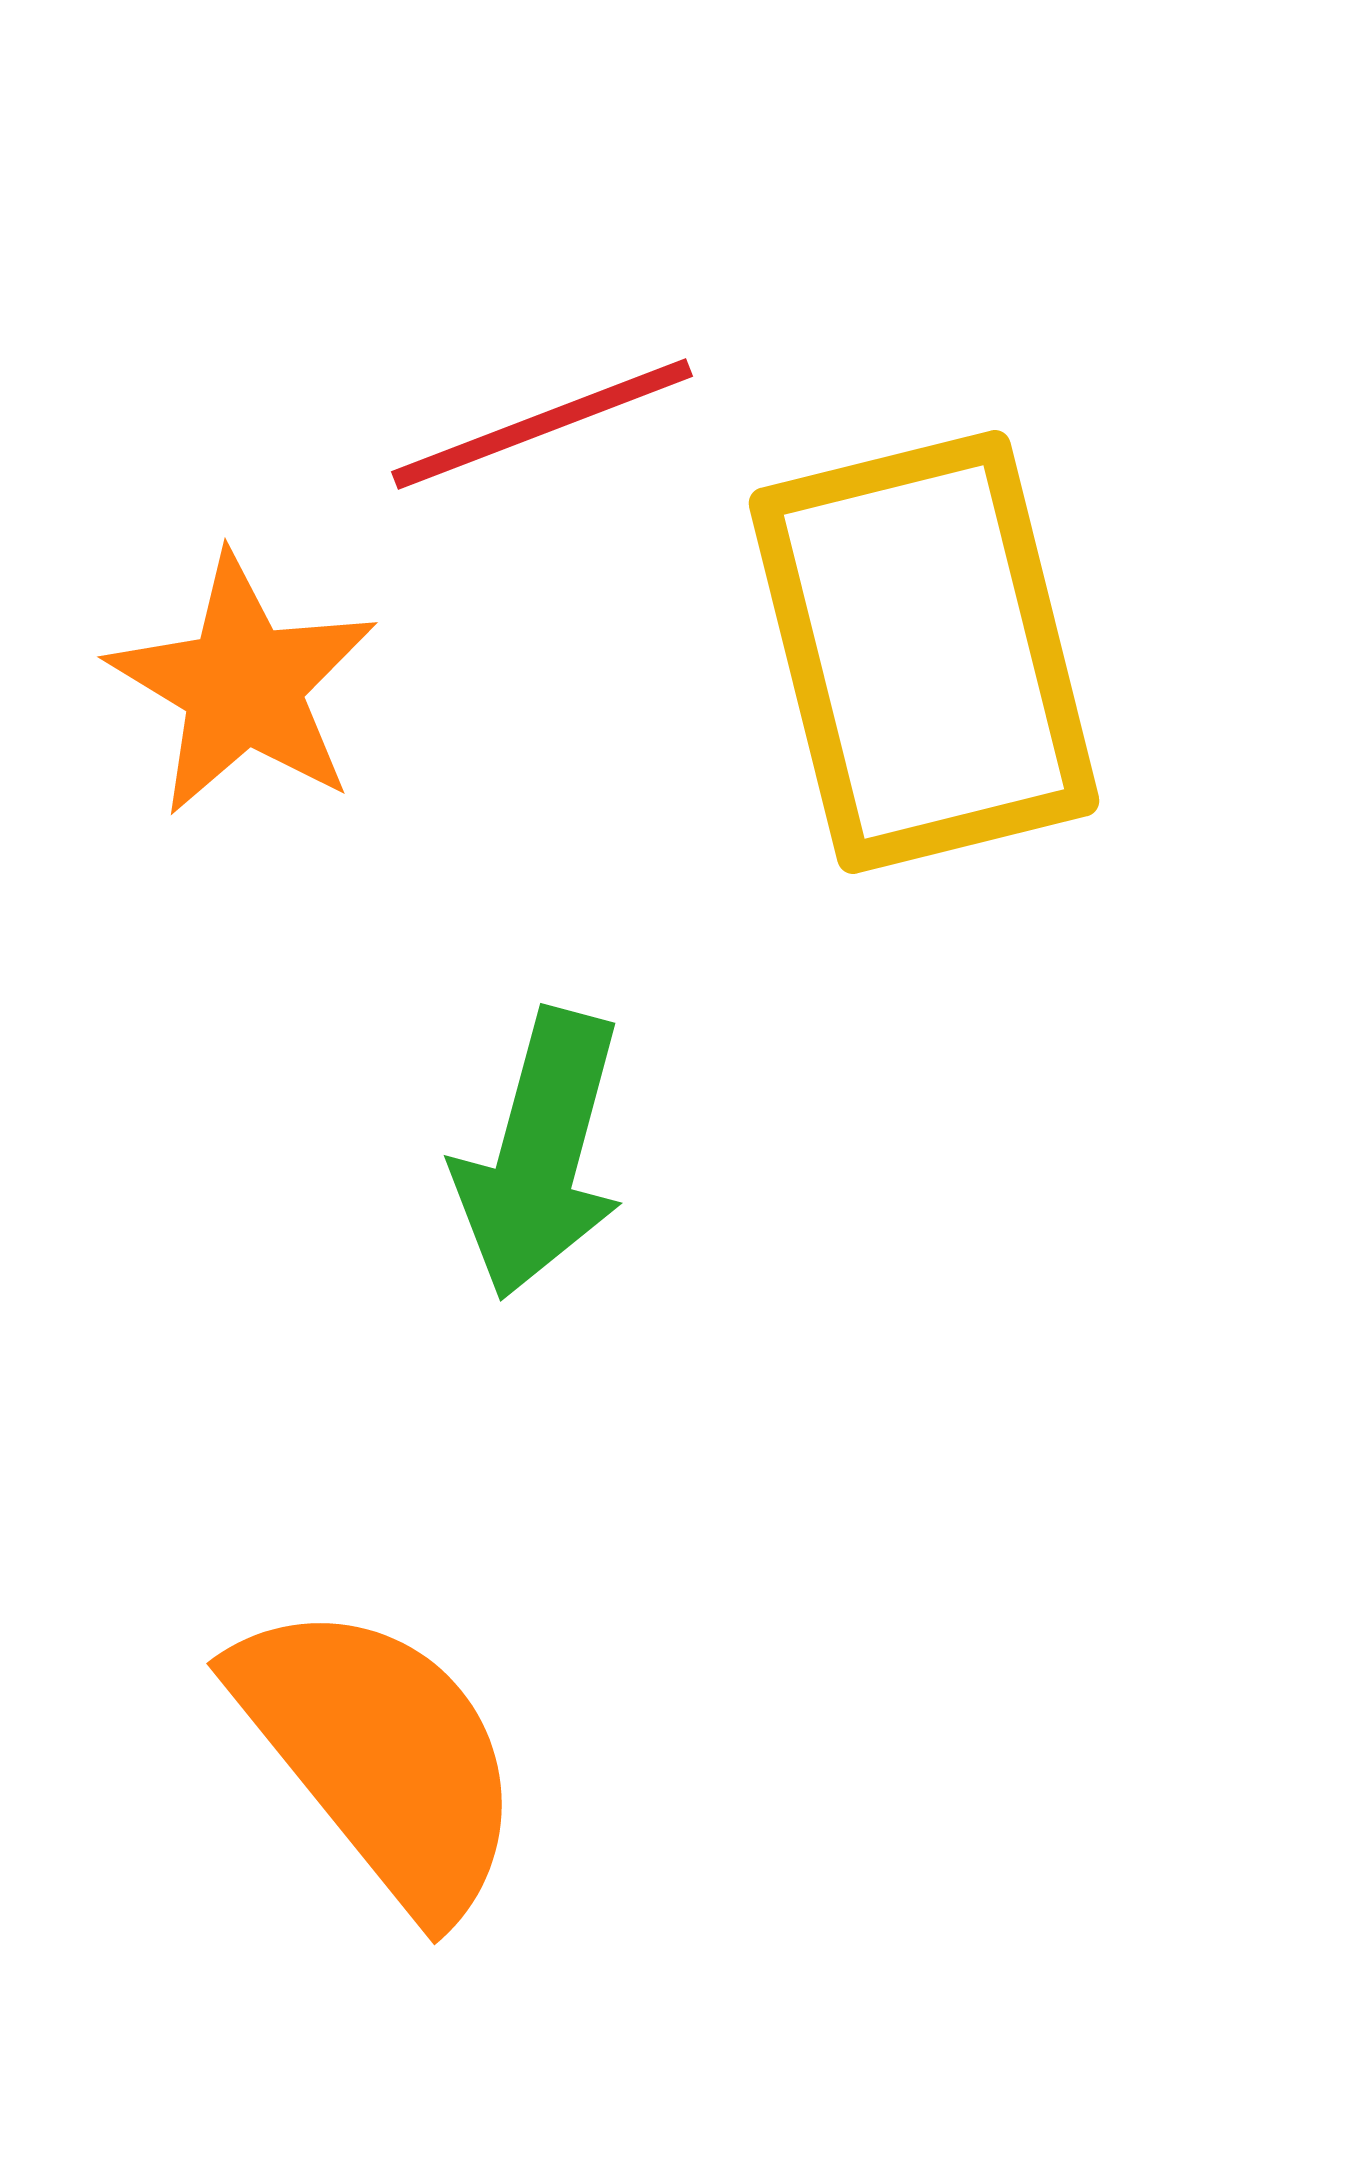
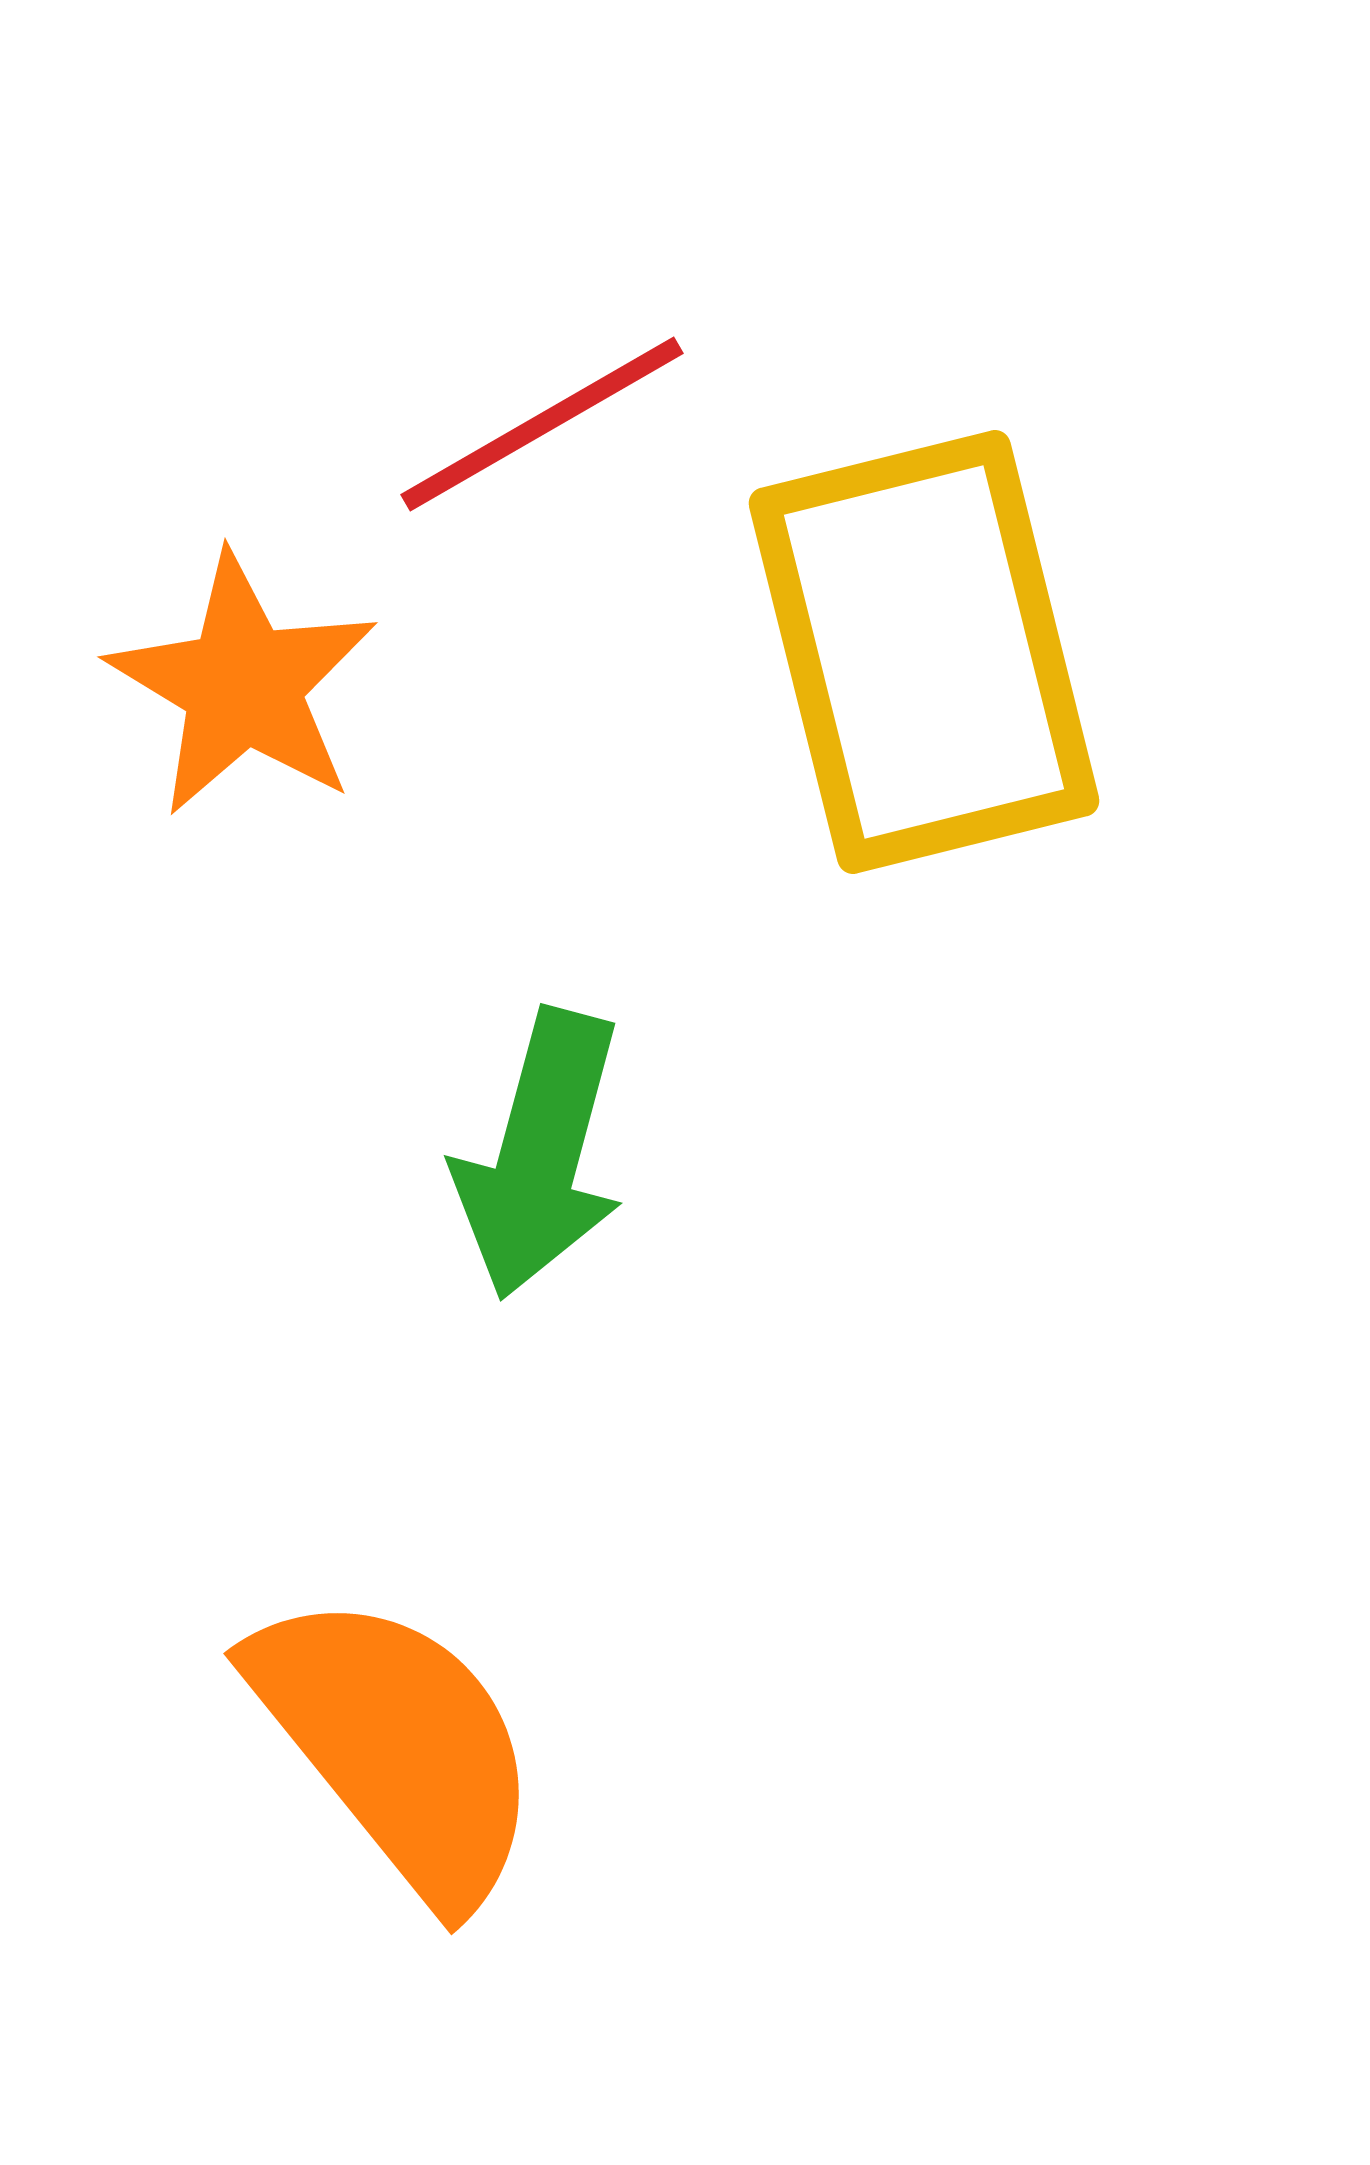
red line: rotated 9 degrees counterclockwise
orange semicircle: moved 17 px right, 10 px up
